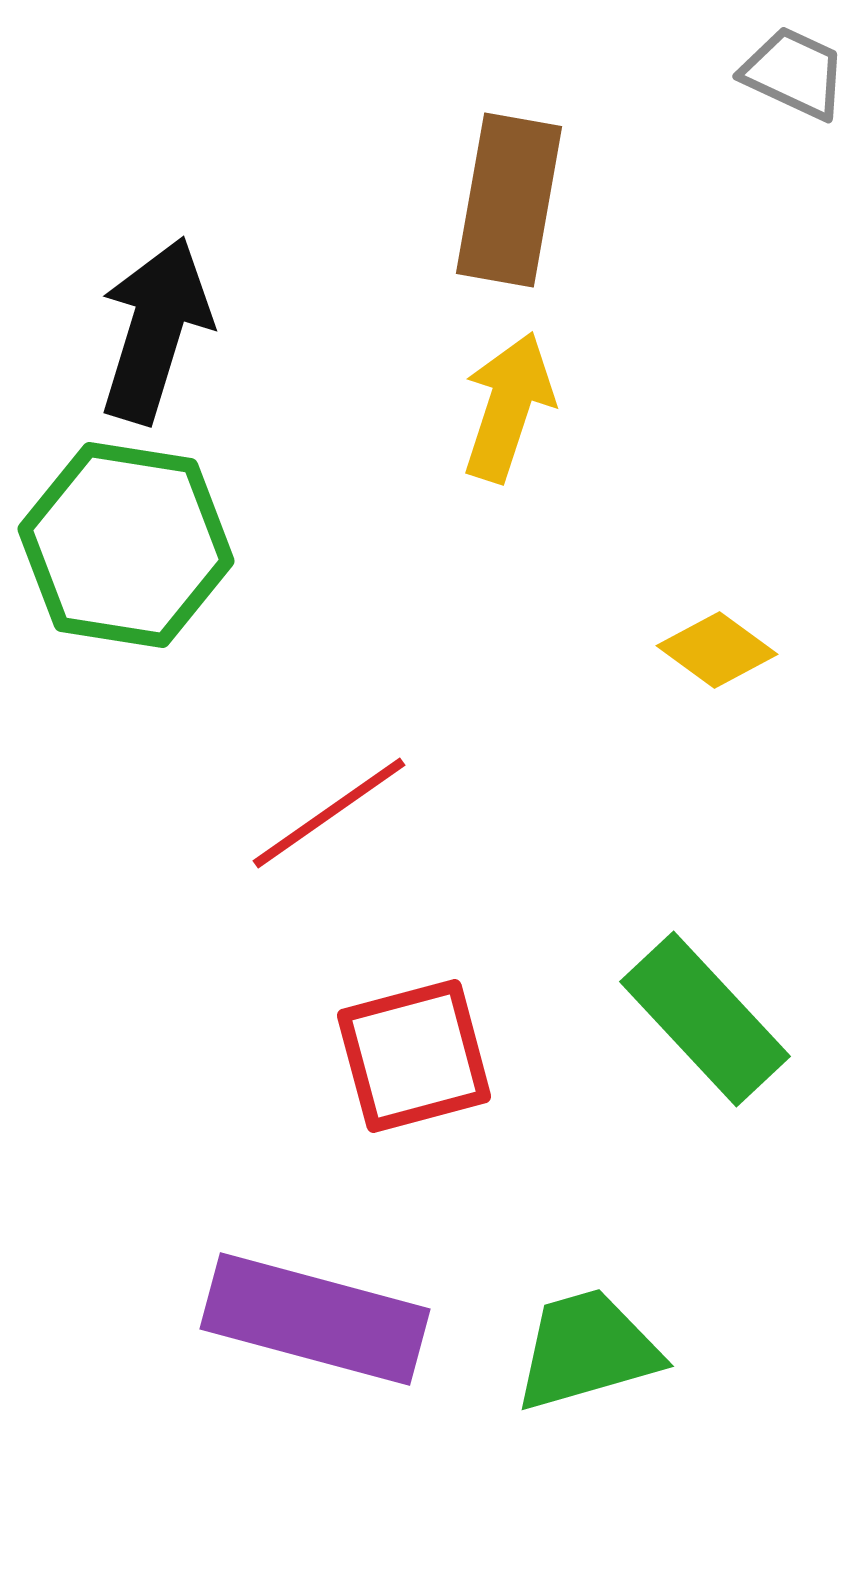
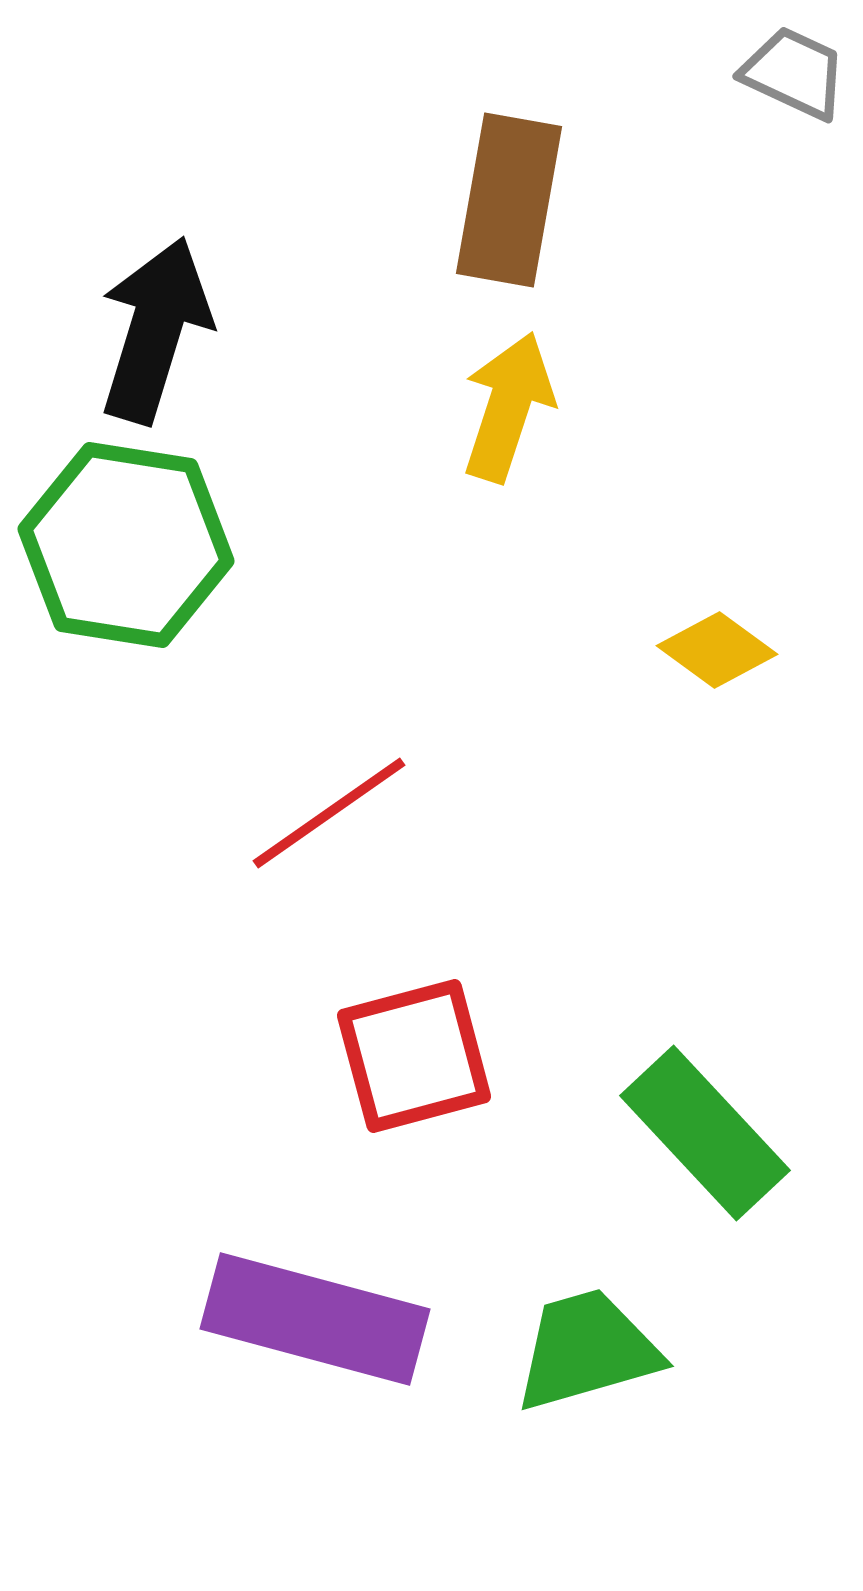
green rectangle: moved 114 px down
